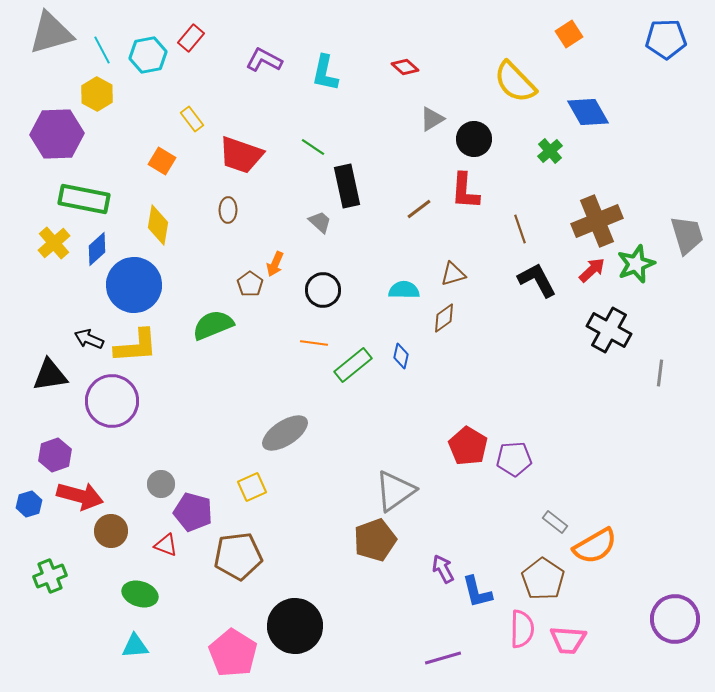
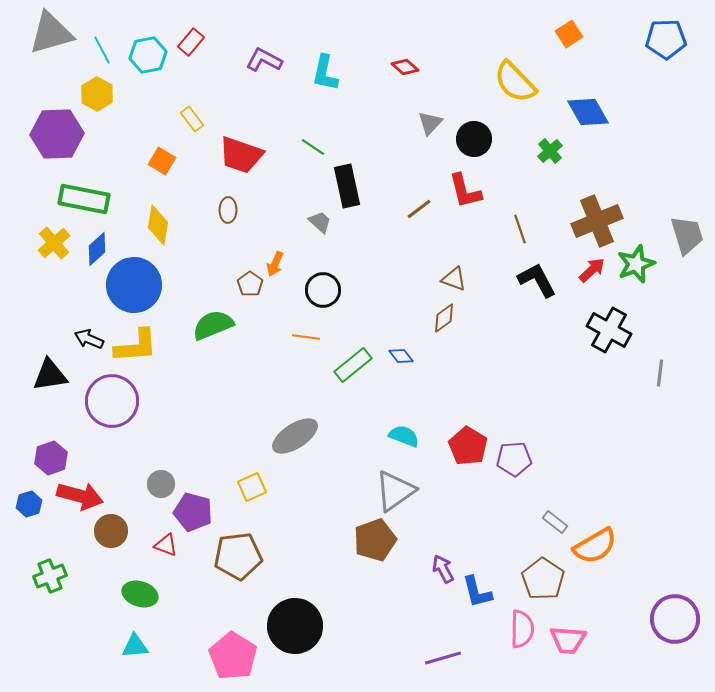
red rectangle at (191, 38): moved 4 px down
gray triangle at (432, 119): moved 2 px left, 4 px down; rotated 16 degrees counterclockwise
red L-shape at (465, 191): rotated 18 degrees counterclockwise
brown triangle at (453, 274): moved 1 px right, 5 px down; rotated 36 degrees clockwise
cyan semicircle at (404, 290): moved 146 px down; rotated 20 degrees clockwise
orange line at (314, 343): moved 8 px left, 6 px up
blue diamond at (401, 356): rotated 50 degrees counterclockwise
gray ellipse at (285, 433): moved 10 px right, 3 px down
purple hexagon at (55, 455): moved 4 px left, 3 px down
pink pentagon at (233, 653): moved 3 px down
